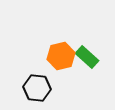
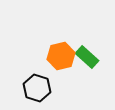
black hexagon: rotated 12 degrees clockwise
